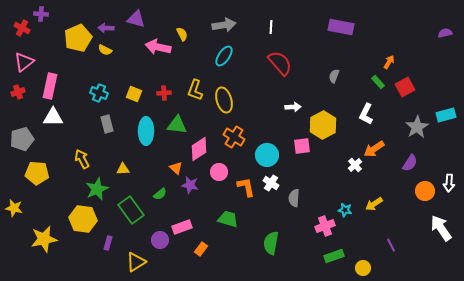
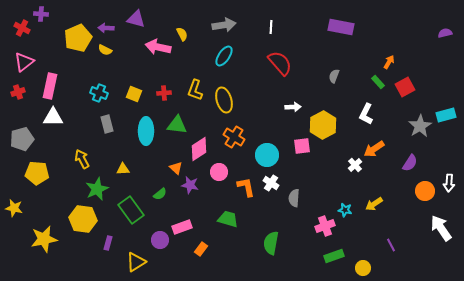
gray star at (417, 127): moved 3 px right, 1 px up
